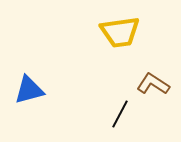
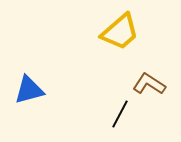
yellow trapezoid: rotated 33 degrees counterclockwise
brown L-shape: moved 4 px left
